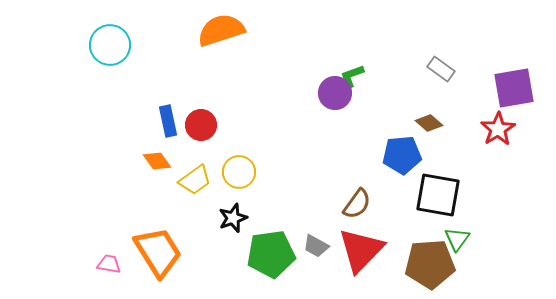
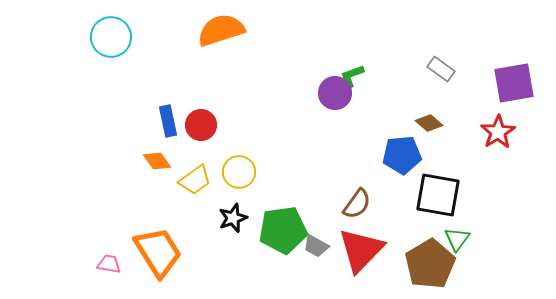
cyan circle: moved 1 px right, 8 px up
purple square: moved 5 px up
red star: moved 3 px down
green pentagon: moved 12 px right, 24 px up
brown pentagon: rotated 27 degrees counterclockwise
